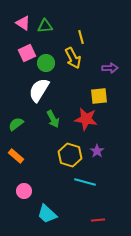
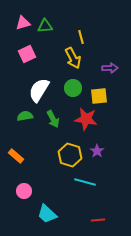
pink triangle: rotated 49 degrees counterclockwise
pink square: moved 1 px down
green circle: moved 27 px right, 25 px down
green semicircle: moved 9 px right, 8 px up; rotated 28 degrees clockwise
